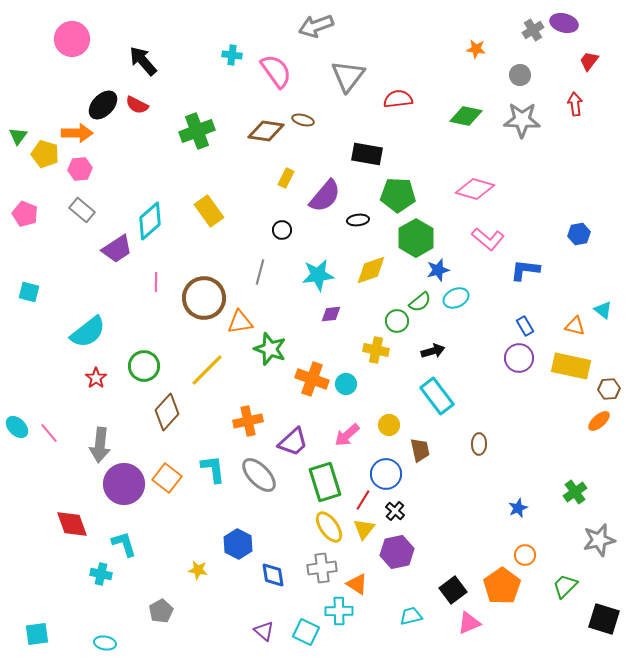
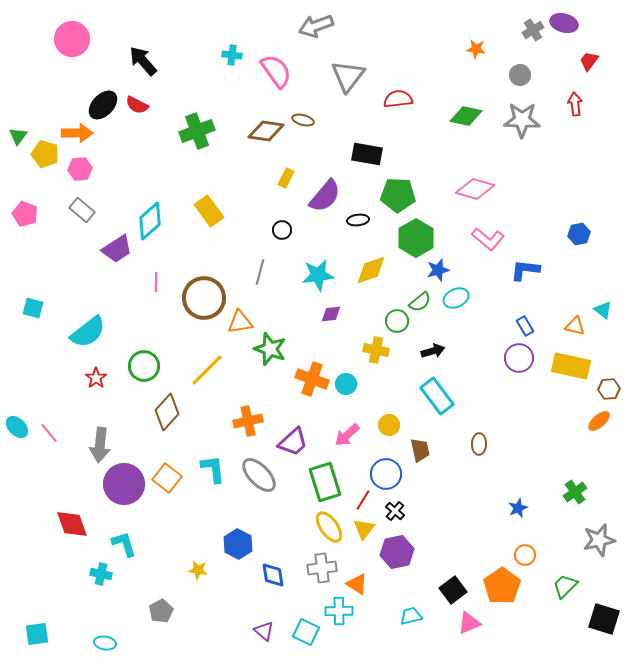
cyan square at (29, 292): moved 4 px right, 16 px down
